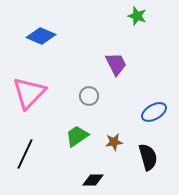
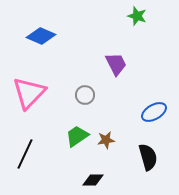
gray circle: moved 4 px left, 1 px up
brown star: moved 8 px left, 2 px up
